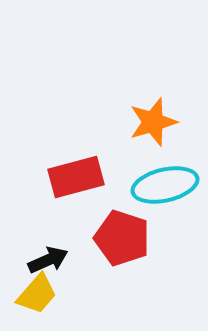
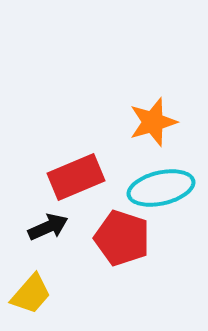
red rectangle: rotated 8 degrees counterclockwise
cyan ellipse: moved 4 px left, 3 px down
black arrow: moved 33 px up
yellow trapezoid: moved 6 px left
